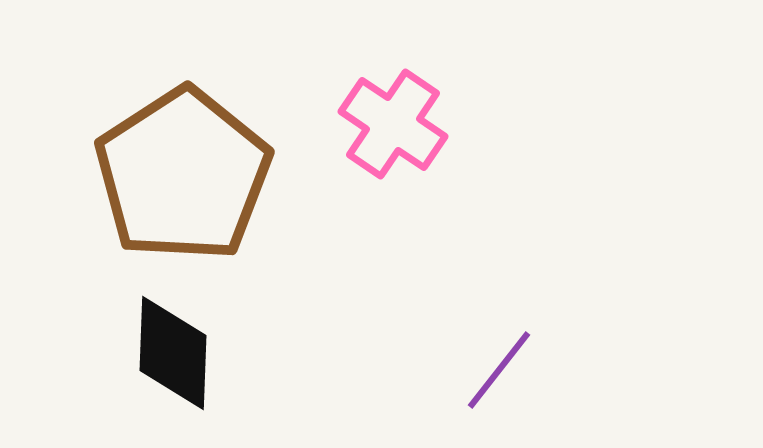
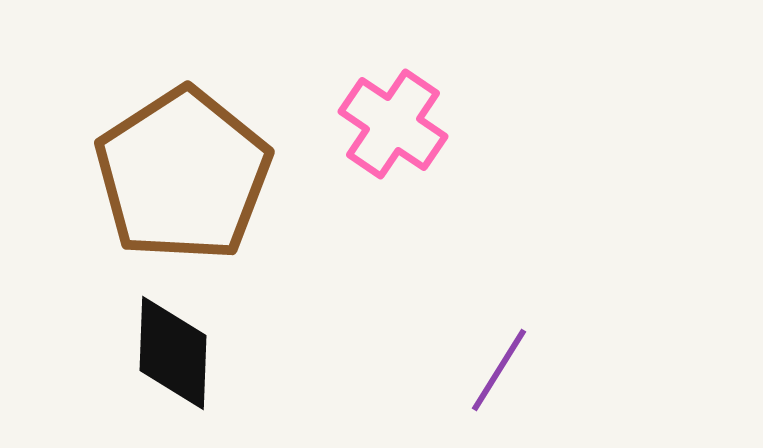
purple line: rotated 6 degrees counterclockwise
